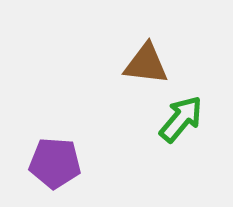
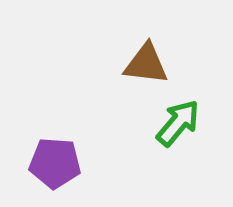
green arrow: moved 3 px left, 4 px down
